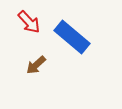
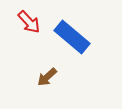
brown arrow: moved 11 px right, 12 px down
